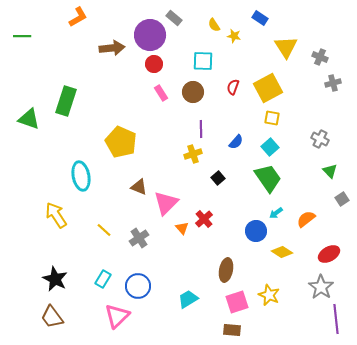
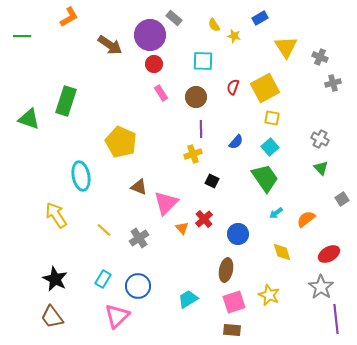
orange L-shape at (78, 17): moved 9 px left
blue rectangle at (260, 18): rotated 63 degrees counterclockwise
brown arrow at (112, 48): moved 2 px left, 3 px up; rotated 40 degrees clockwise
yellow square at (268, 88): moved 3 px left
brown circle at (193, 92): moved 3 px right, 5 px down
green triangle at (330, 171): moved 9 px left, 3 px up
black square at (218, 178): moved 6 px left, 3 px down; rotated 24 degrees counterclockwise
green trapezoid at (268, 178): moved 3 px left
blue circle at (256, 231): moved 18 px left, 3 px down
yellow diamond at (282, 252): rotated 40 degrees clockwise
pink square at (237, 302): moved 3 px left
